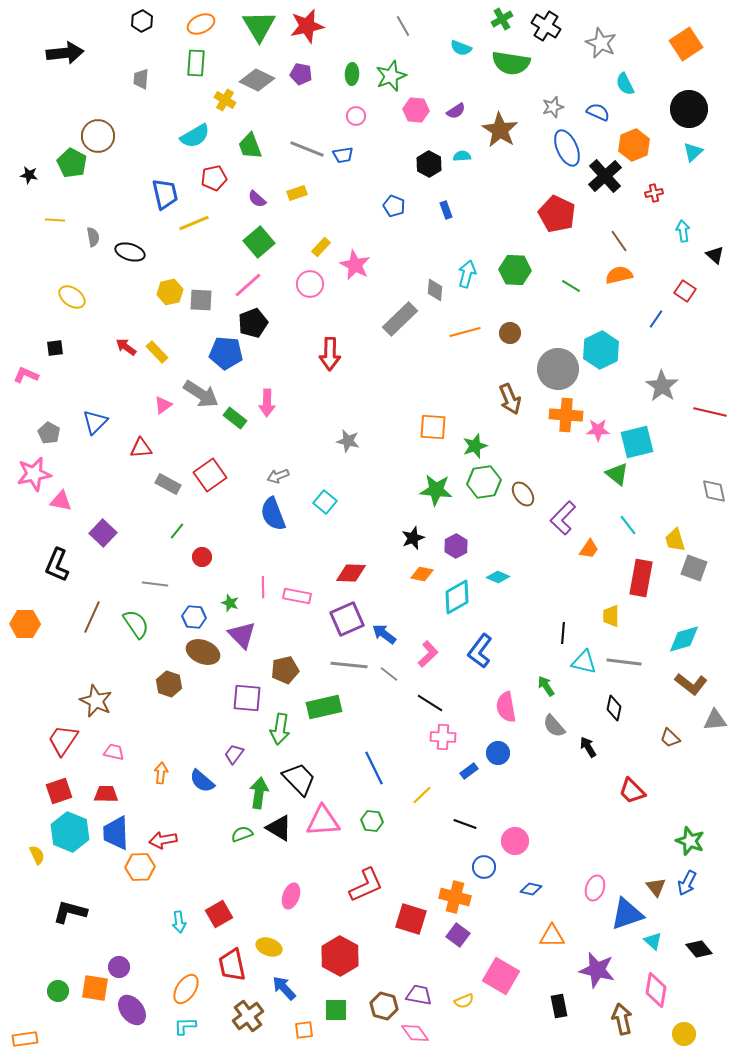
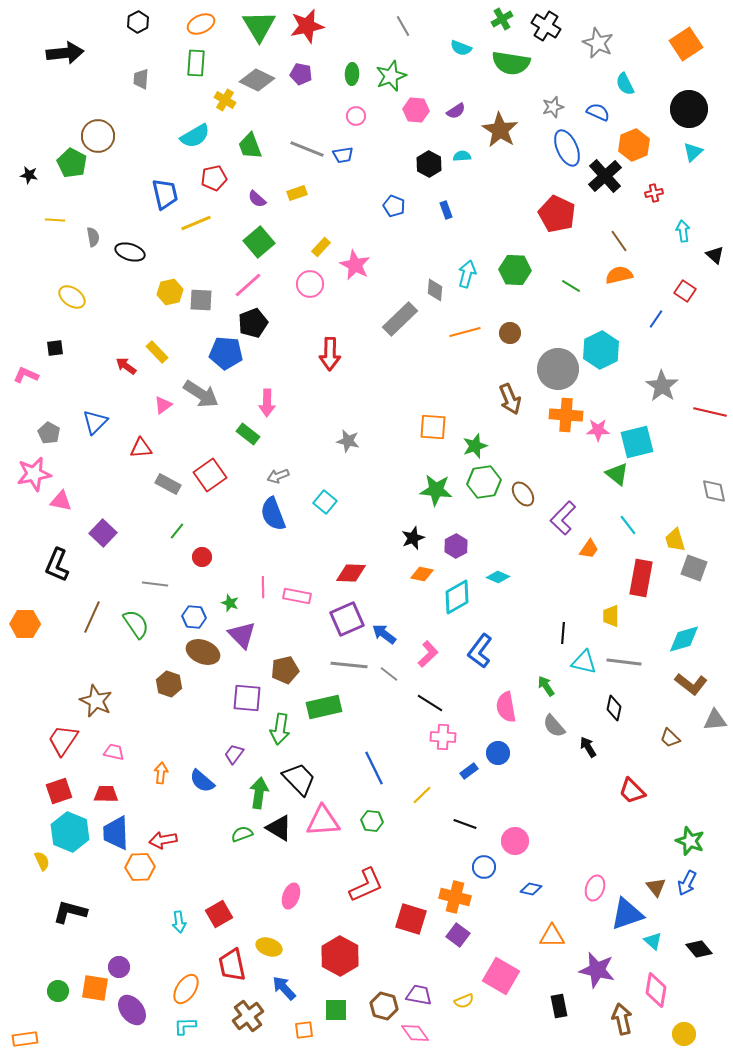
black hexagon at (142, 21): moved 4 px left, 1 px down
gray star at (601, 43): moved 3 px left
yellow line at (194, 223): moved 2 px right
red arrow at (126, 347): moved 19 px down
green rectangle at (235, 418): moved 13 px right, 16 px down
yellow semicircle at (37, 855): moved 5 px right, 6 px down
